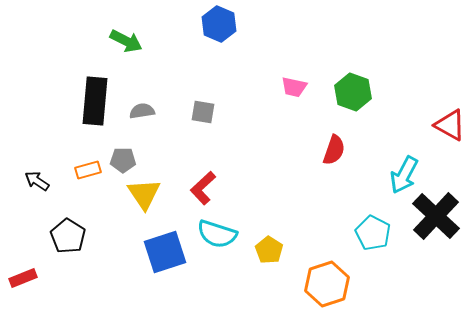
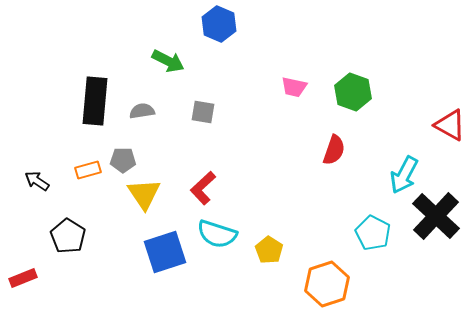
green arrow: moved 42 px right, 20 px down
